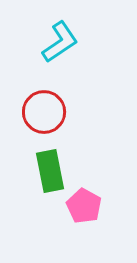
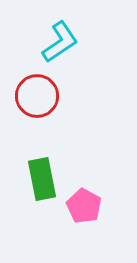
red circle: moved 7 px left, 16 px up
green rectangle: moved 8 px left, 8 px down
